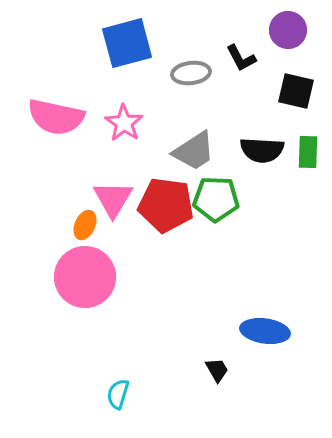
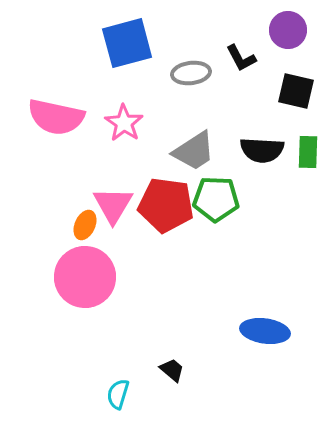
pink triangle: moved 6 px down
black trapezoid: moved 45 px left; rotated 20 degrees counterclockwise
